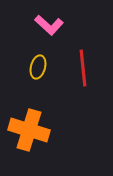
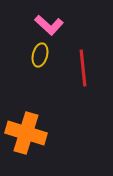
yellow ellipse: moved 2 px right, 12 px up
orange cross: moved 3 px left, 3 px down
